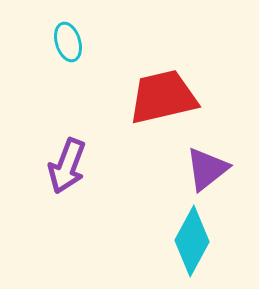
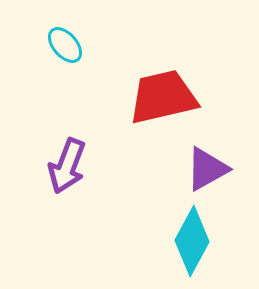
cyan ellipse: moved 3 px left, 3 px down; rotated 24 degrees counterclockwise
purple triangle: rotated 9 degrees clockwise
